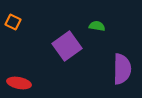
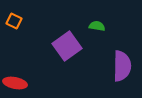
orange square: moved 1 px right, 1 px up
purple semicircle: moved 3 px up
red ellipse: moved 4 px left
